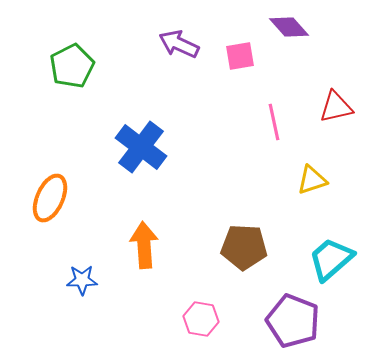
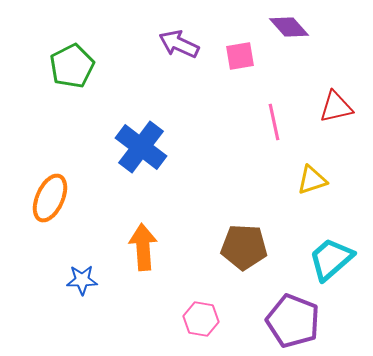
orange arrow: moved 1 px left, 2 px down
